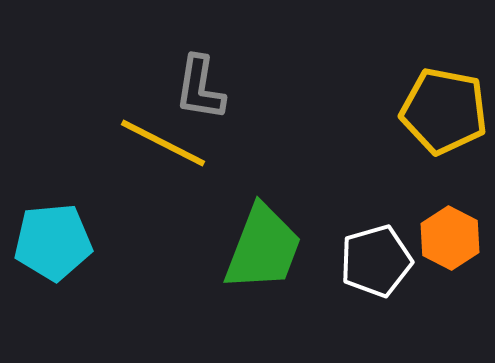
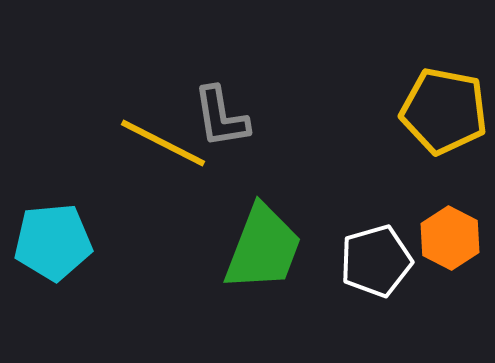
gray L-shape: moved 21 px right, 29 px down; rotated 18 degrees counterclockwise
